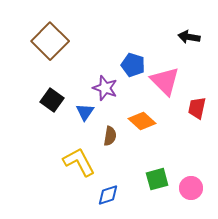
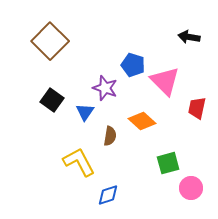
green square: moved 11 px right, 16 px up
